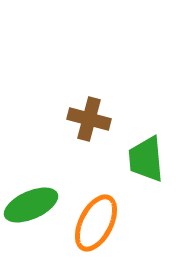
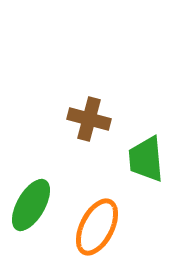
green ellipse: rotated 36 degrees counterclockwise
orange ellipse: moved 1 px right, 4 px down
